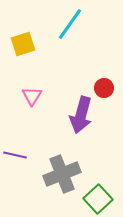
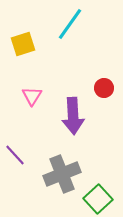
purple arrow: moved 8 px left, 1 px down; rotated 18 degrees counterclockwise
purple line: rotated 35 degrees clockwise
